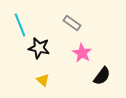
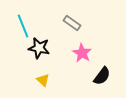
cyan line: moved 3 px right, 1 px down
